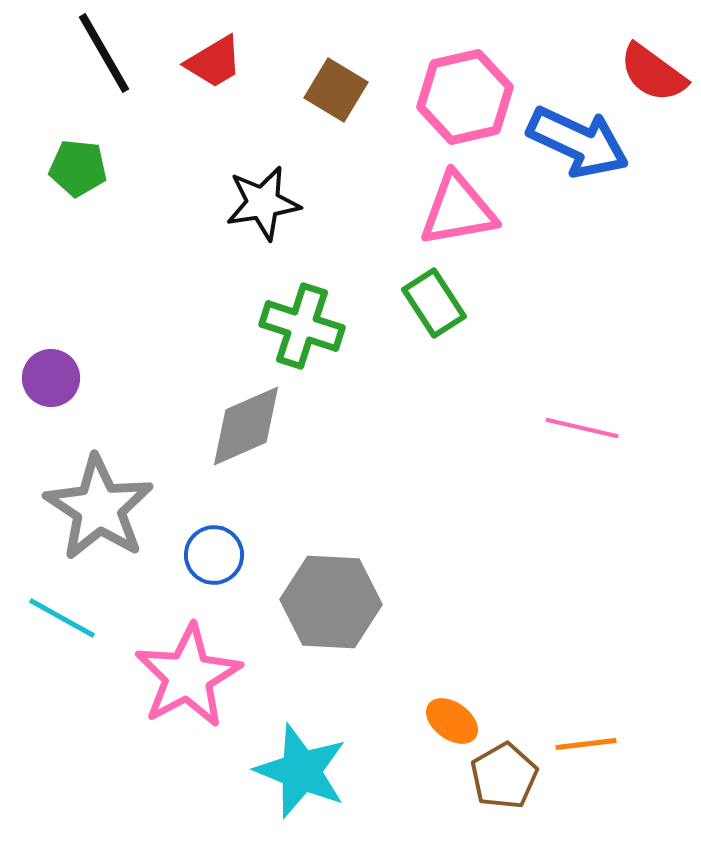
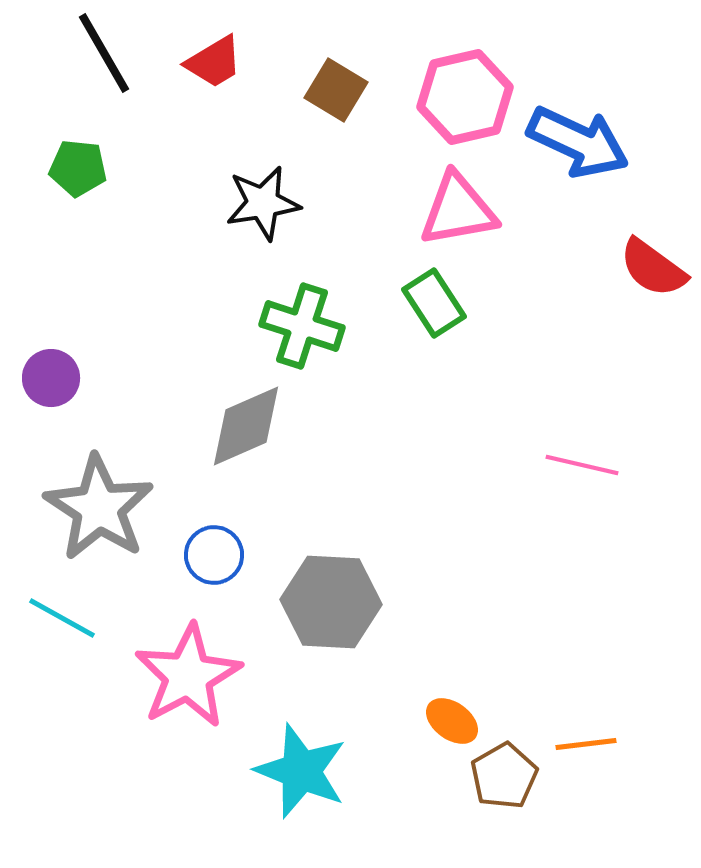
red semicircle: moved 195 px down
pink line: moved 37 px down
